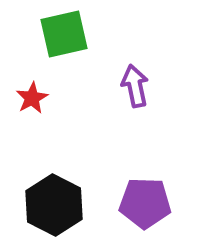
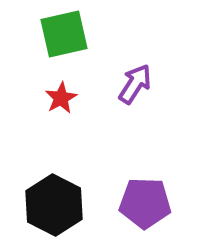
purple arrow: moved 2 px up; rotated 45 degrees clockwise
red star: moved 29 px right
